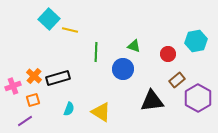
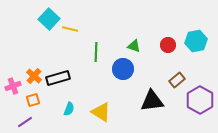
yellow line: moved 1 px up
red circle: moved 9 px up
purple hexagon: moved 2 px right, 2 px down
purple line: moved 1 px down
